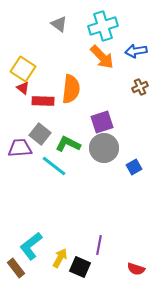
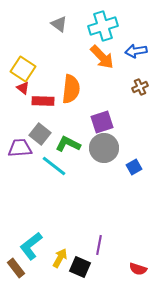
red semicircle: moved 2 px right
